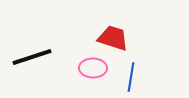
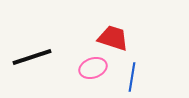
pink ellipse: rotated 20 degrees counterclockwise
blue line: moved 1 px right
